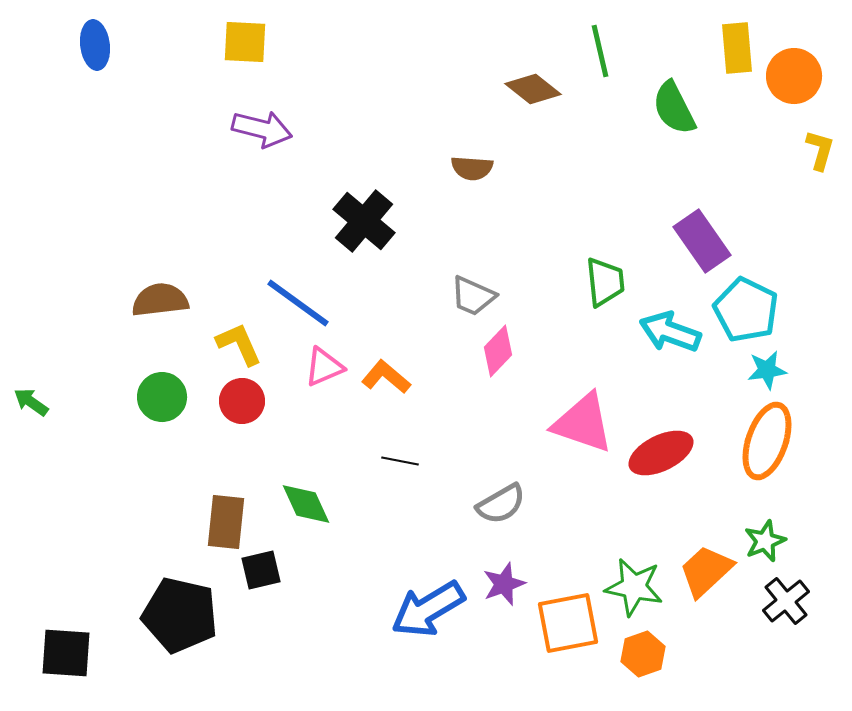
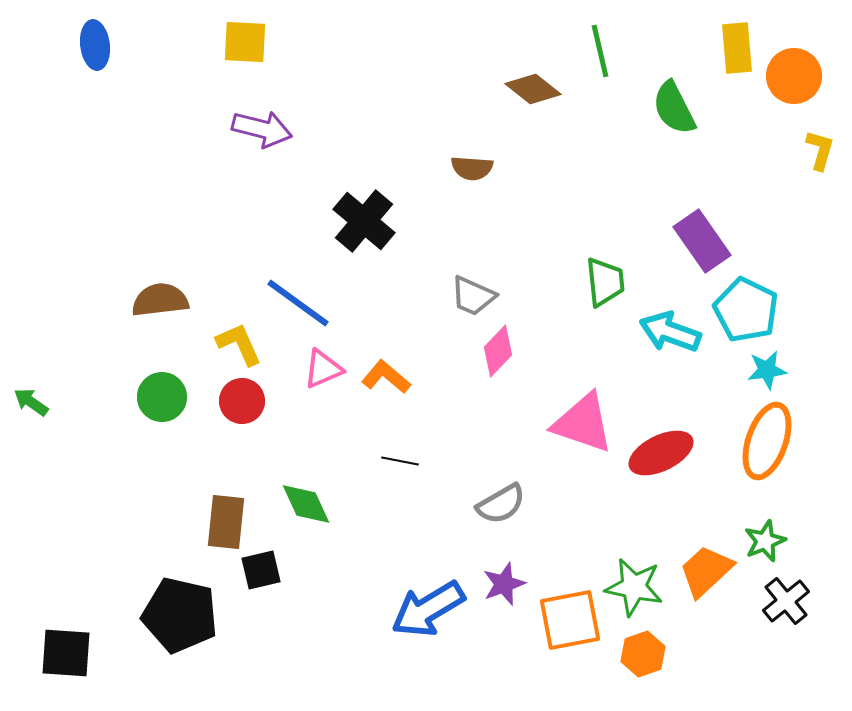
pink triangle at (324, 367): moved 1 px left, 2 px down
orange square at (568, 623): moved 2 px right, 3 px up
